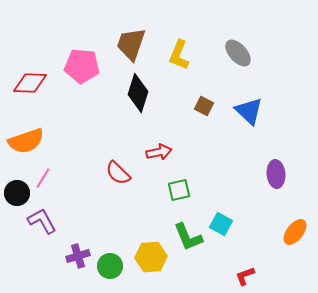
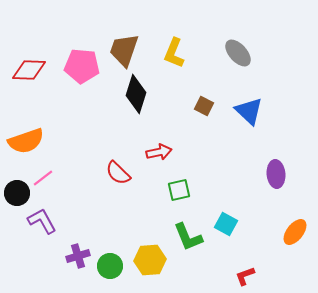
brown trapezoid: moved 7 px left, 6 px down
yellow L-shape: moved 5 px left, 2 px up
red diamond: moved 1 px left, 13 px up
black diamond: moved 2 px left, 1 px down
pink line: rotated 20 degrees clockwise
cyan square: moved 5 px right
yellow hexagon: moved 1 px left, 3 px down
